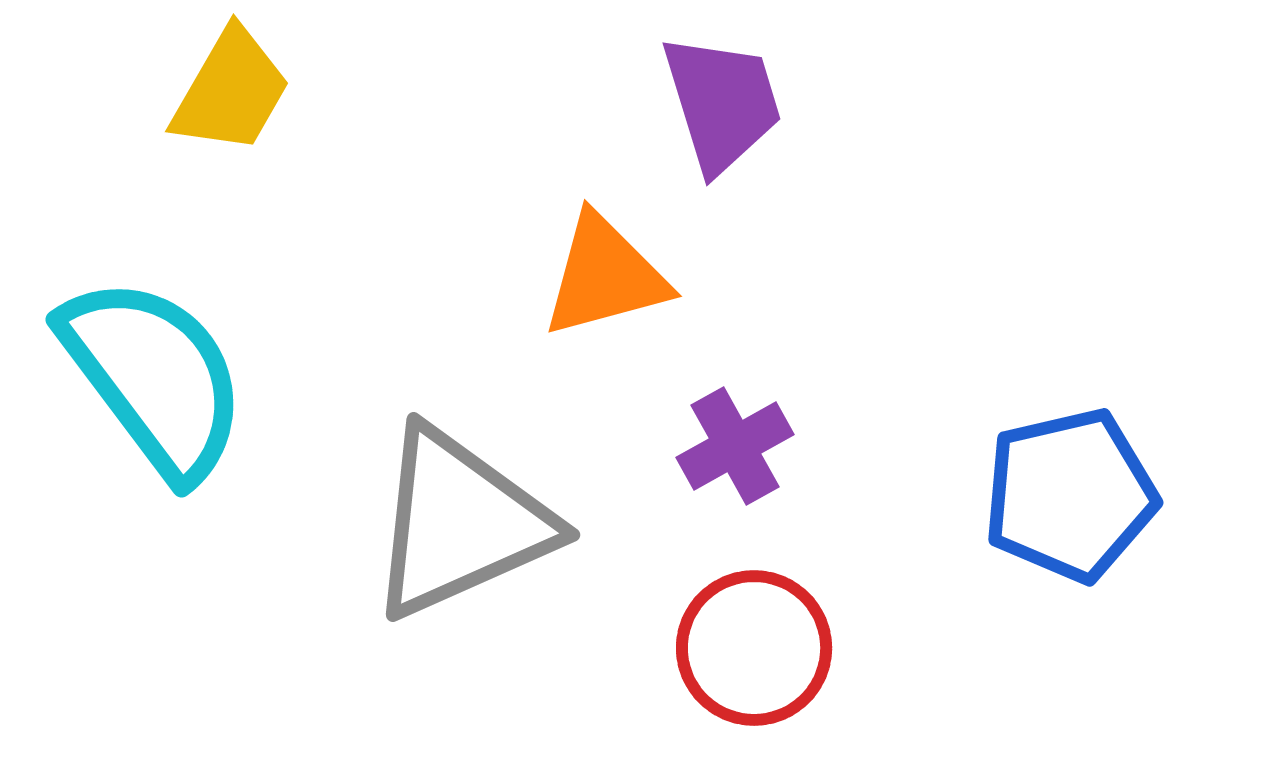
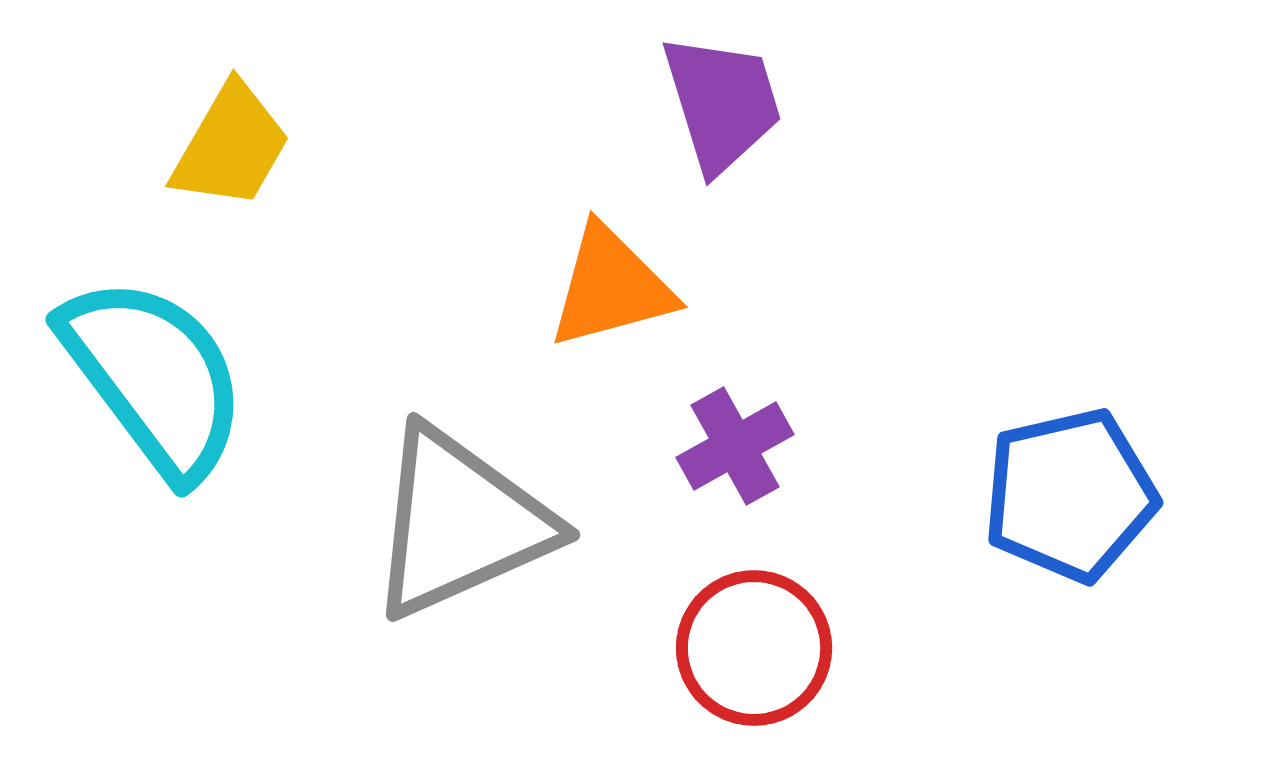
yellow trapezoid: moved 55 px down
orange triangle: moved 6 px right, 11 px down
